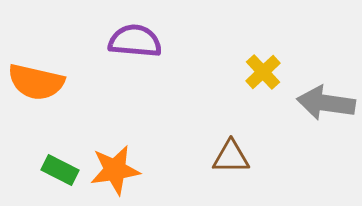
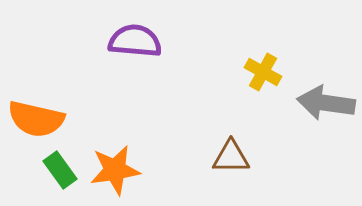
yellow cross: rotated 18 degrees counterclockwise
orange semicircle: moved 37 px down
green rectangle: rotated 27 degrees clockwise
